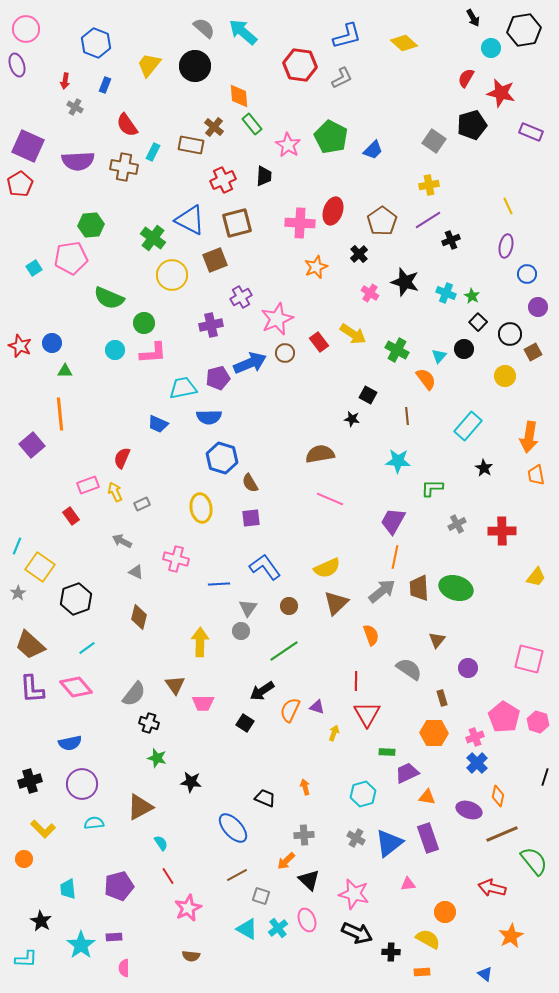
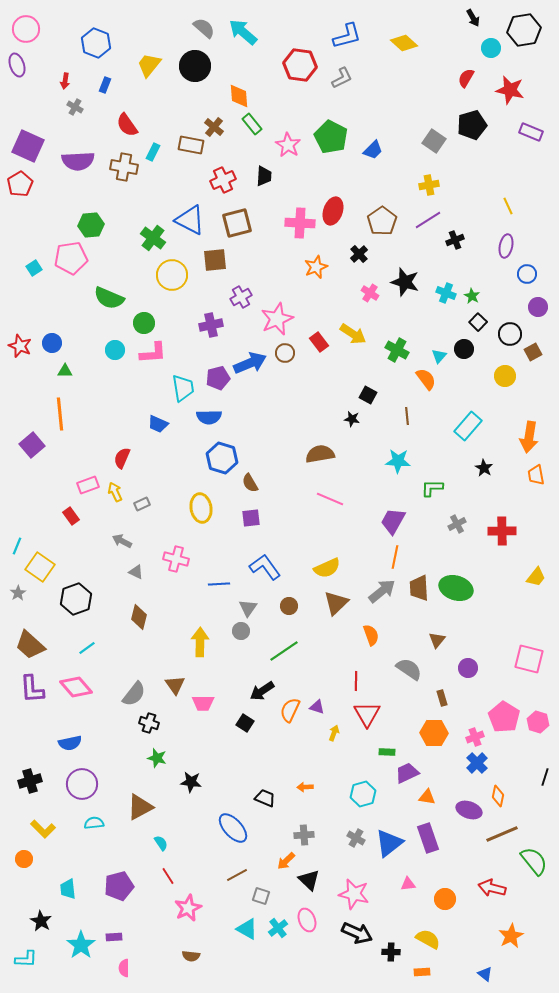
red star at (501, 93): moved 9 px right, 3 px up
black cross at (451, 240): moved 4 px right
brown square at (215, 260): rotated 15 degrees clockwise
cyan trapezoid at (183, 388): rotated 92 degrees clockwise
orange arrow at (305, 787): rotated 77 degrees counterclockwise
orange circle at (445, 912): moved 13 px up
